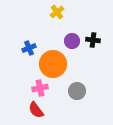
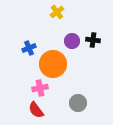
gray circle: moved 1 px right, 12 px down
